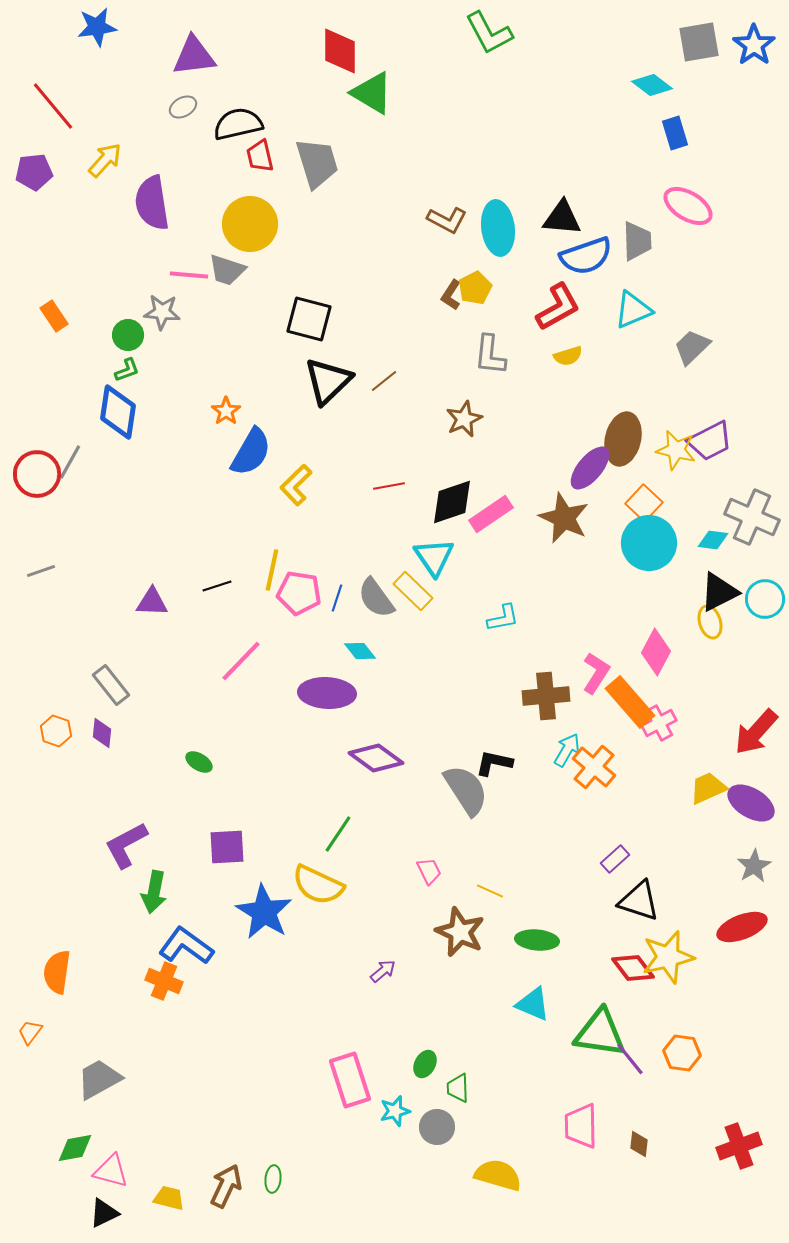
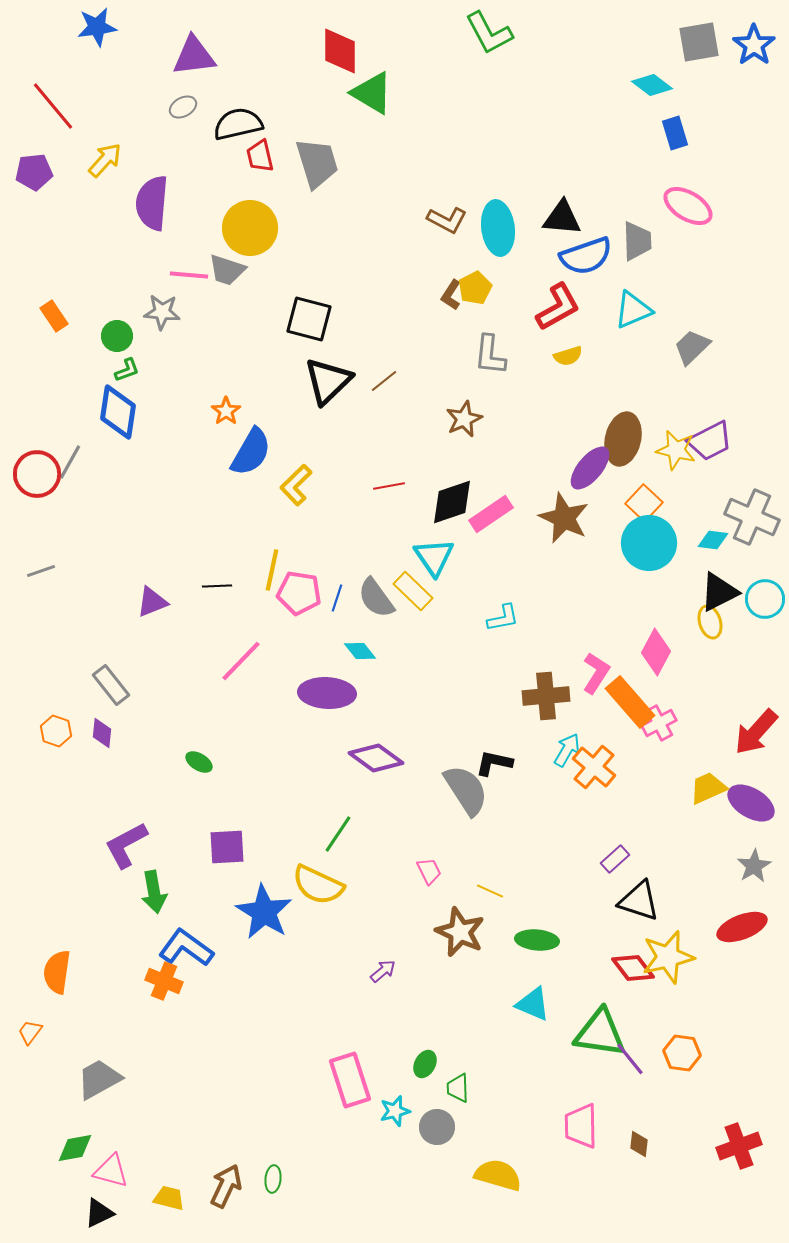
purple semicircle at (152, 203): rotated 14 degrees clockwise
yellow circle at (250, 224): moved 4 px down
green circle at (128, 335): moved 11 px left, 1 px down
black line at (217, 586): rotated 16 degrees clockwise
purple triangle at (152, 602): rotated 24 degrees counterclockwise
green arrow at (154, 892): rotated 21 degrees counterclockwise
blue L-shape at (186, 946): moved 2 px down
black triangle at (104, 1213): moved 5 px left
